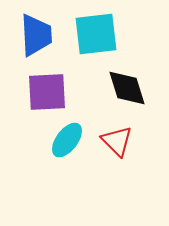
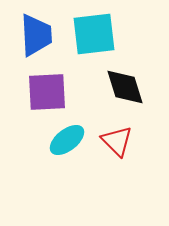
cyan square: moved 2 px left
black diamond: moved 2 px left, 1 px up
cyan ellipse: rotated 15 degrees clockwise
